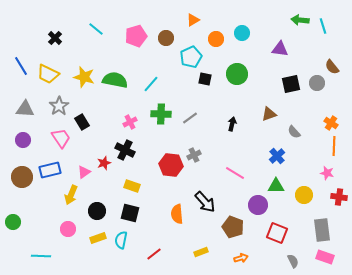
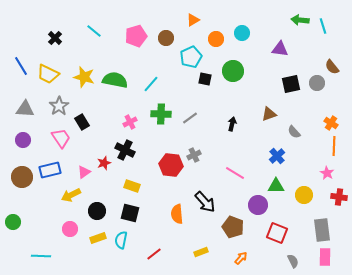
cyan line at (96, 29): moved 2 px left, 2 px down
green circle at (237, 74): moved 4 px left, 3 px up
pink star at (327, 173): rotated 16 degrees clockwise
yellow arrow at (71, 195): rotated 42 degrees clockwise
pink circle at (68, 229): moved 2 px right
pink rectangle at (325, 257): rotated 72 degrees clockwise
orange arrow at (241, 258): rotated 32 degrees counterclockwise
